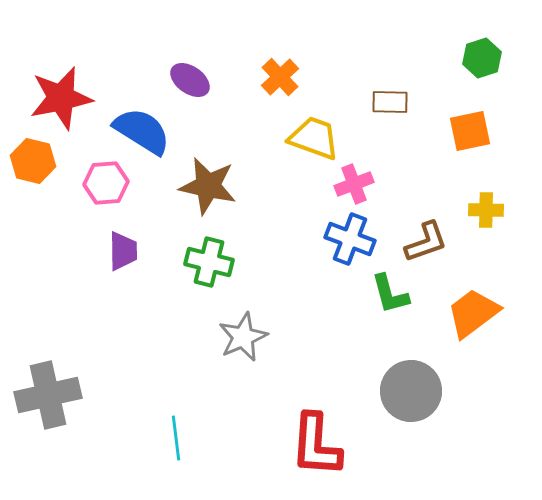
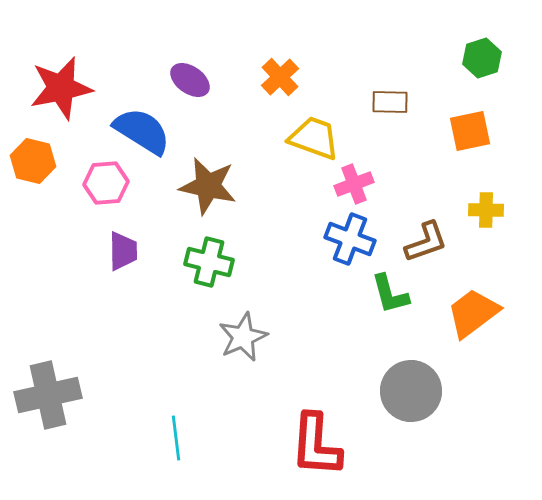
red star: moved 10 px up
